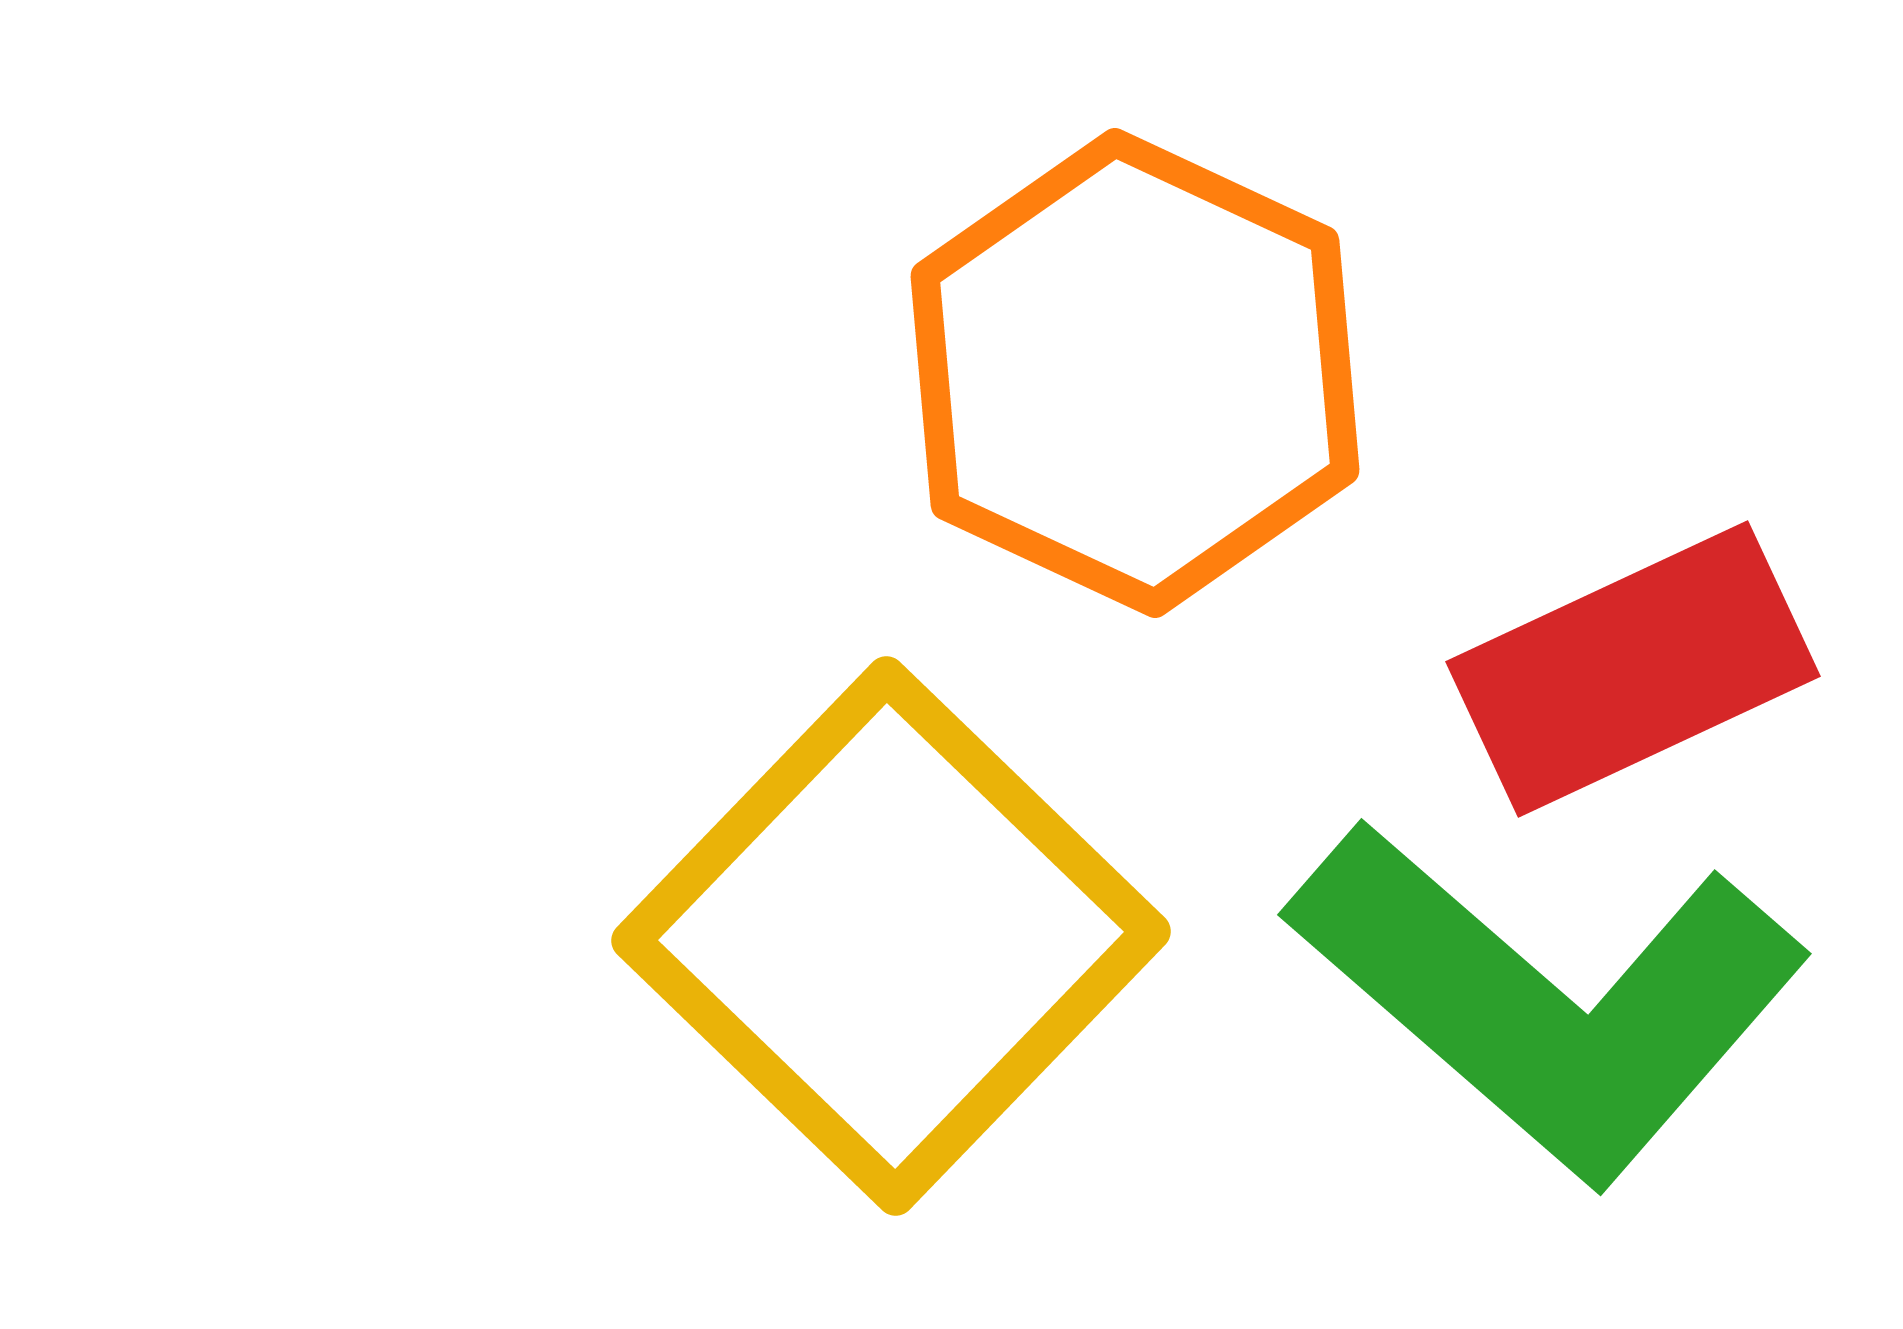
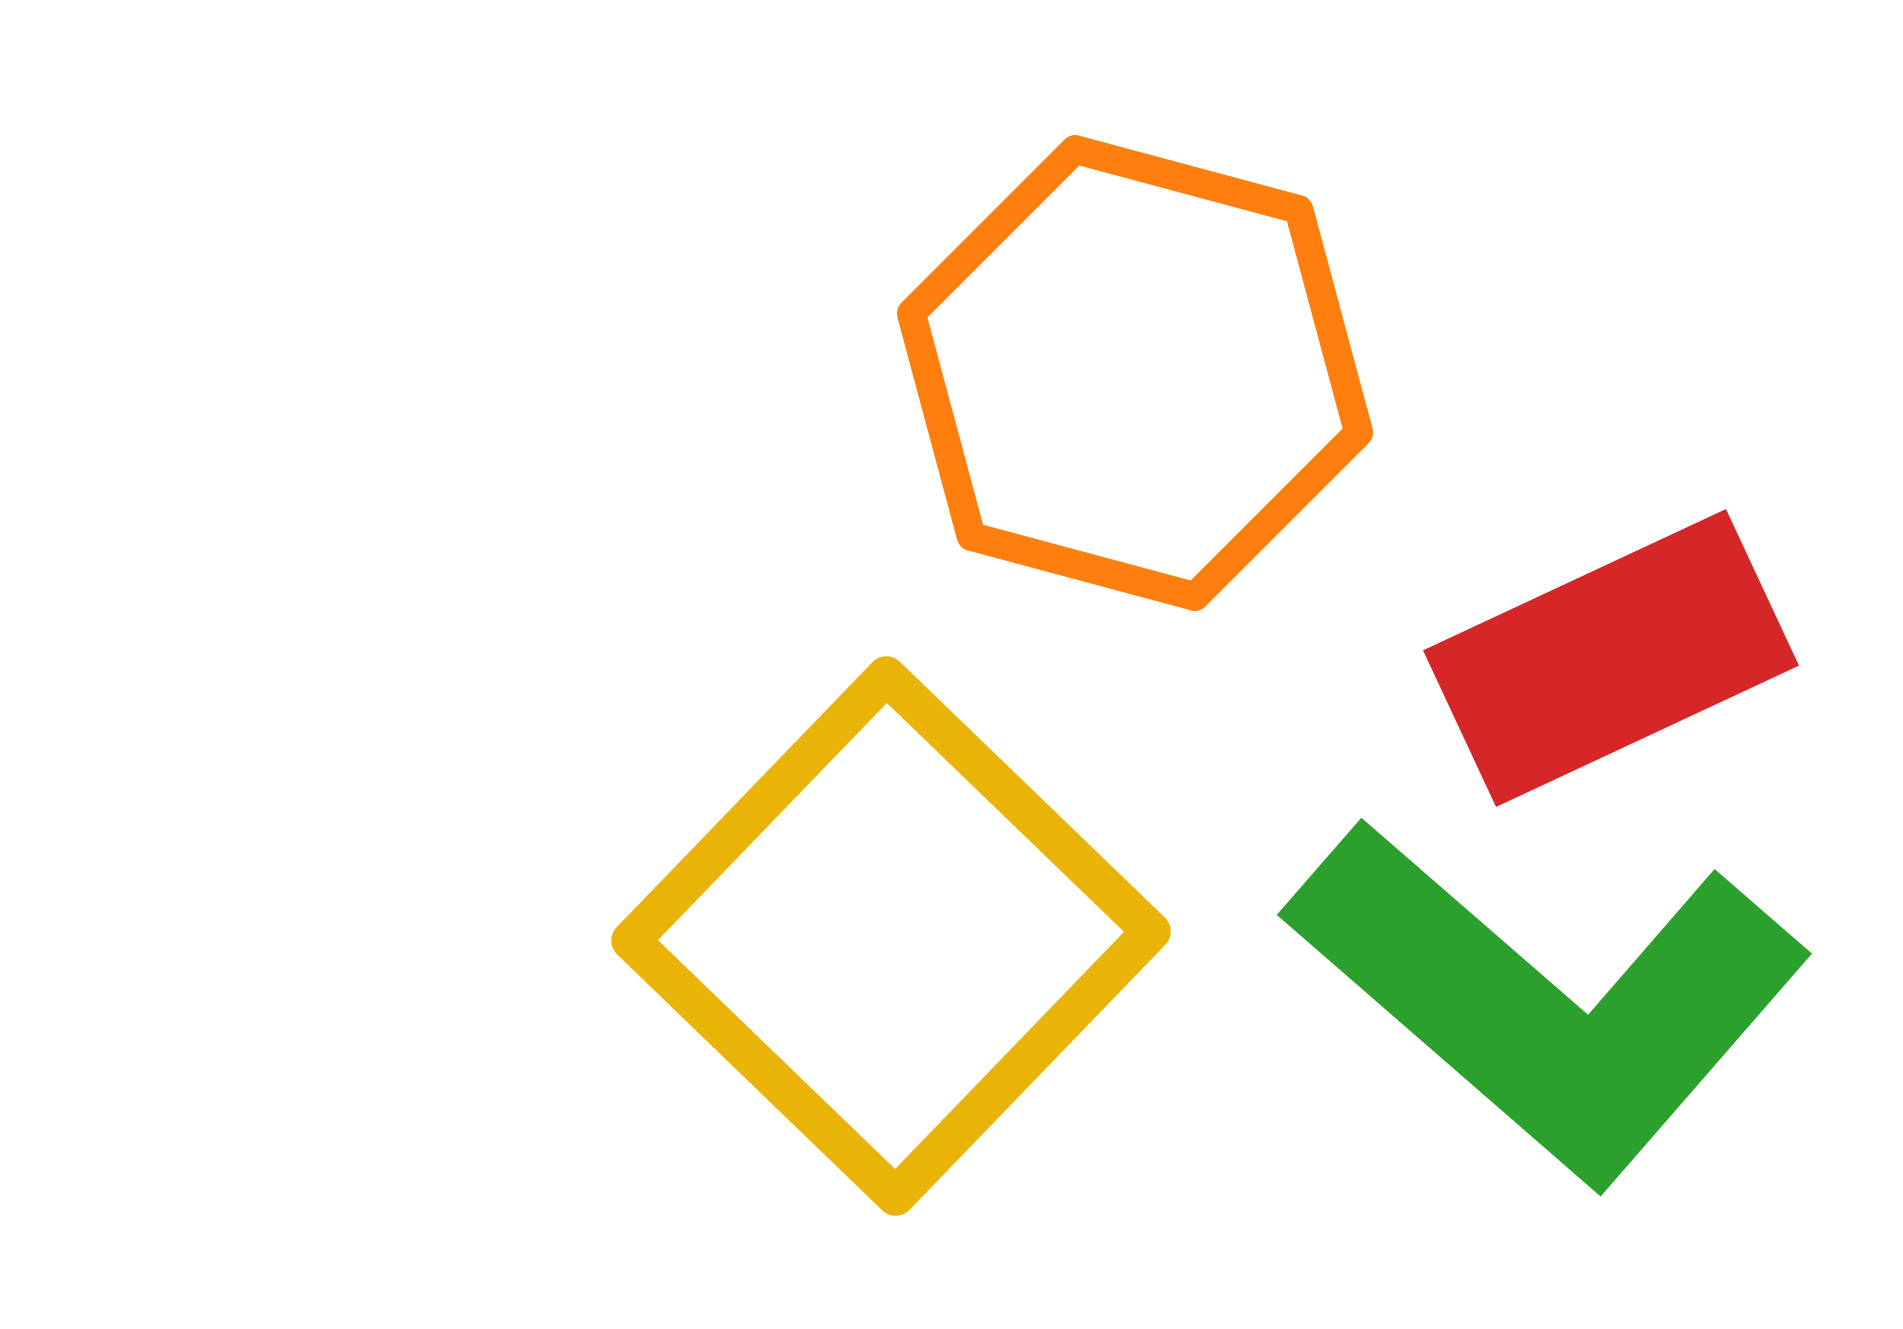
orange hexagon: rotated 10 degrees counterclockwise
red rectangle: moved 22 px left, 11 px up
